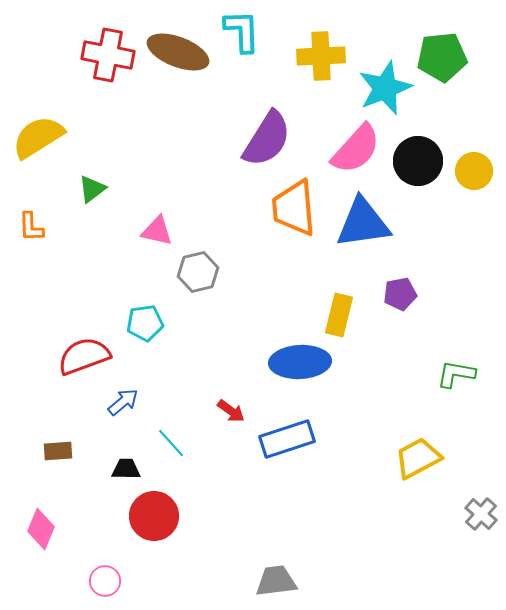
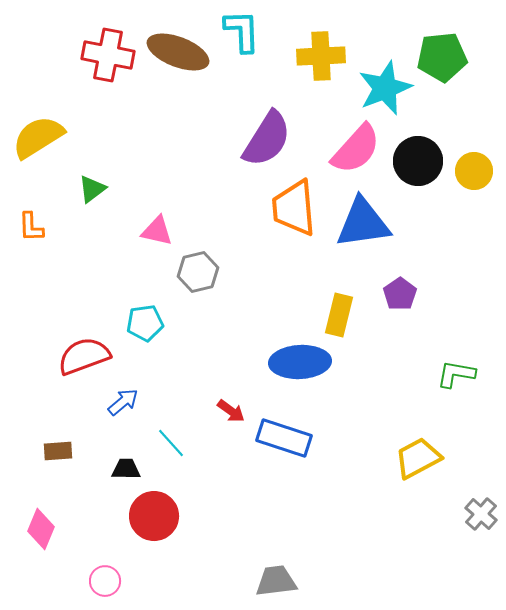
purple pentagon: rotated 24 degrees counterclockwise
blue rectangle: moved 3 px left, 1 px up; rotated 36 degrees clockwise
